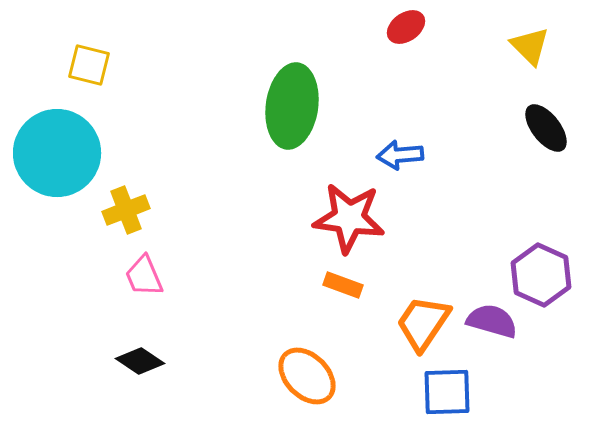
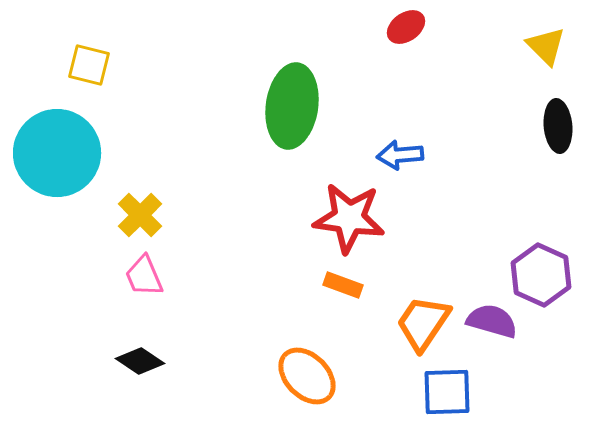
yellow triangle: moved 16 px right
black ellipse: moved 12 px right, 2 px up; rotated 33 degrees clockwise
yellow cross: moved 14 px right, 5 px down; rotated 24 degrees counterclockwise
